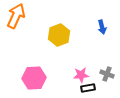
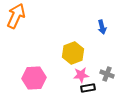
yellow hexagon: moved 14 px right, 18 px down
